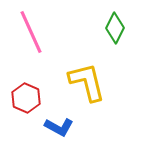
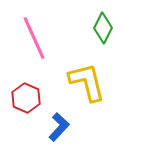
green diamond: moved 12 px left
pink line: moved 3 px right, 6 px down
blue L-shape: rotated 76 degrees counterclockwise
